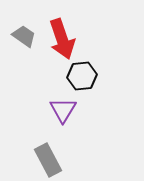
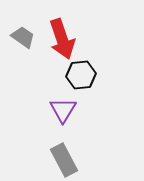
gray trapezoid: moved 1 px left, 1 px down
black hexagon: moved 1 px left, 1 px up
gray rectangle: moved 16 px right
